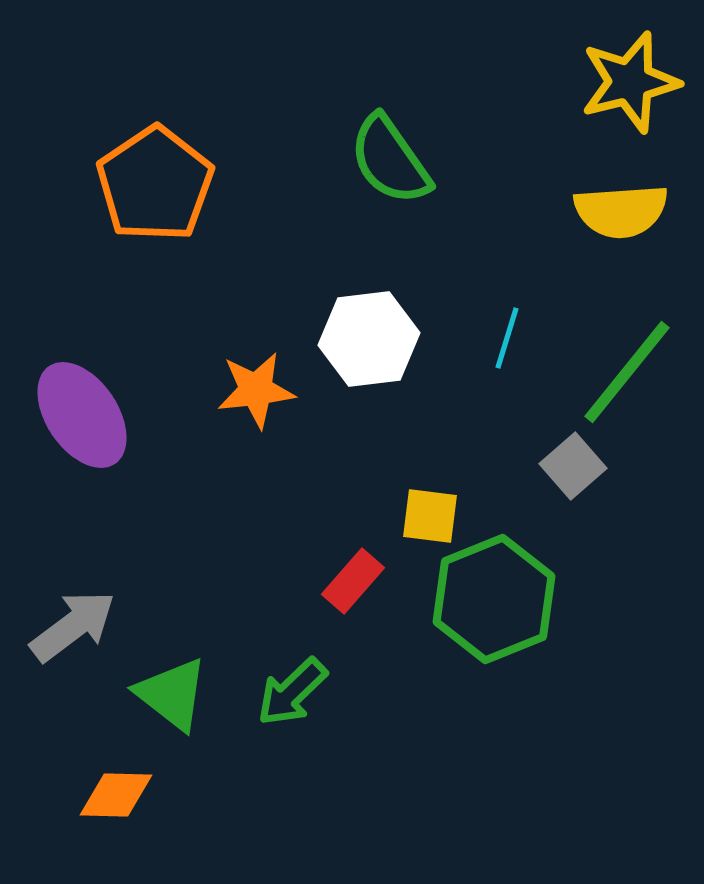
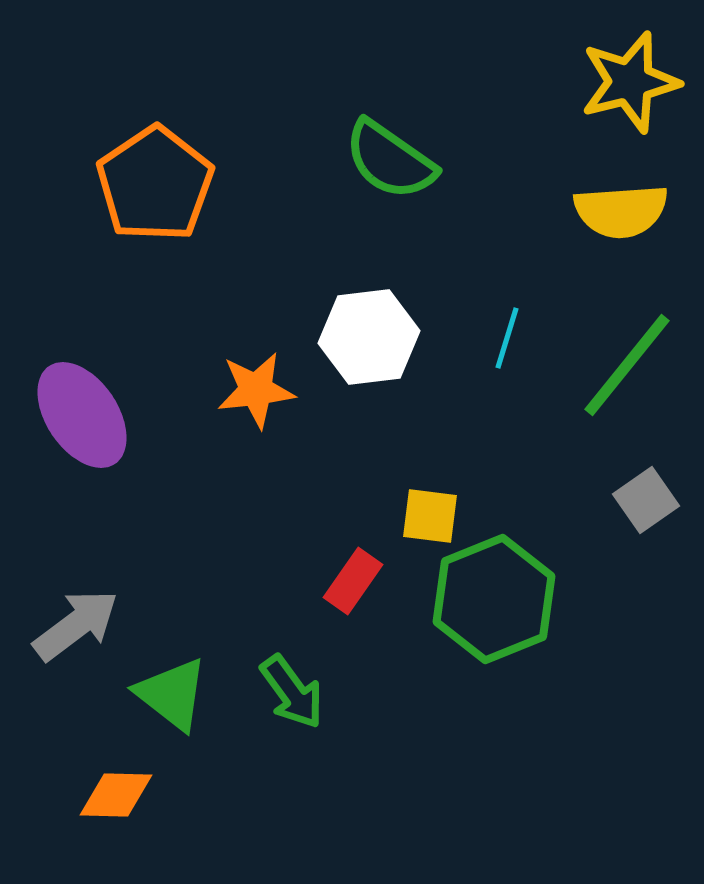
green semicircle: rotated 20 degrees counterclockwise
white hexagon: moved 2 px up
green line: moved 7 px up
gray square: moved 73 px right, 34 px down; rotated 6 degrees clockwise
red rectangle: rotated 6 degrees counterclockwise
gray arrow: moved 3 px right, 1 px up
green arrow: rotated 82 degrees counterclockwise
